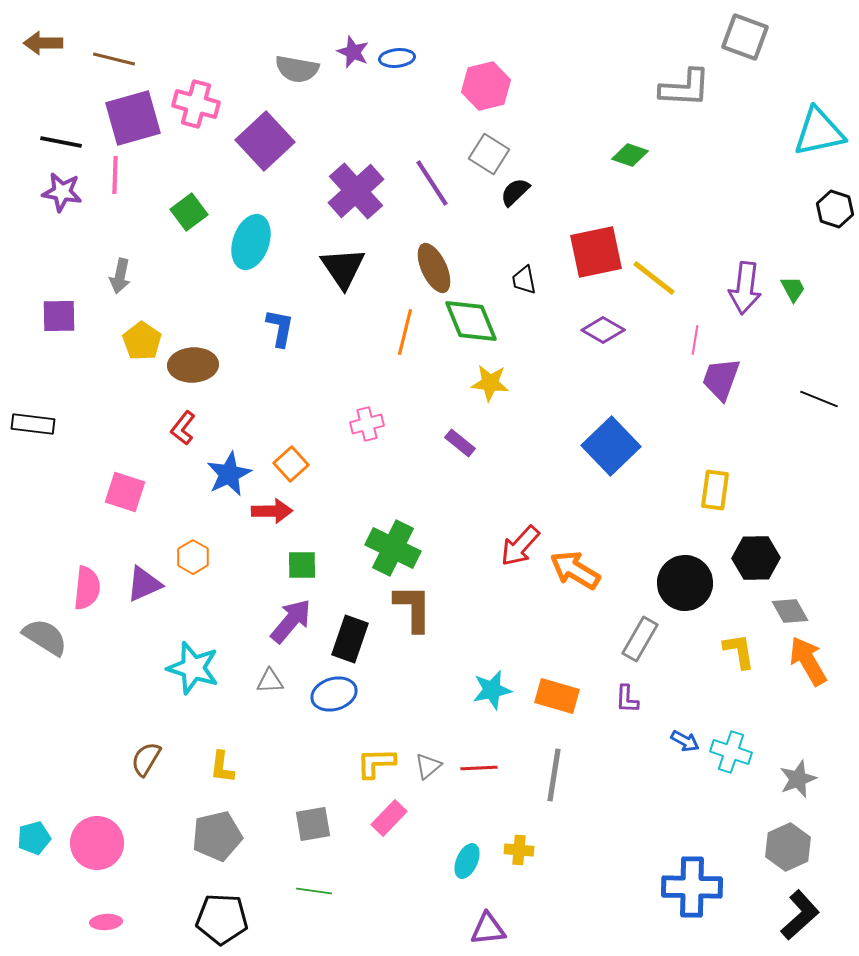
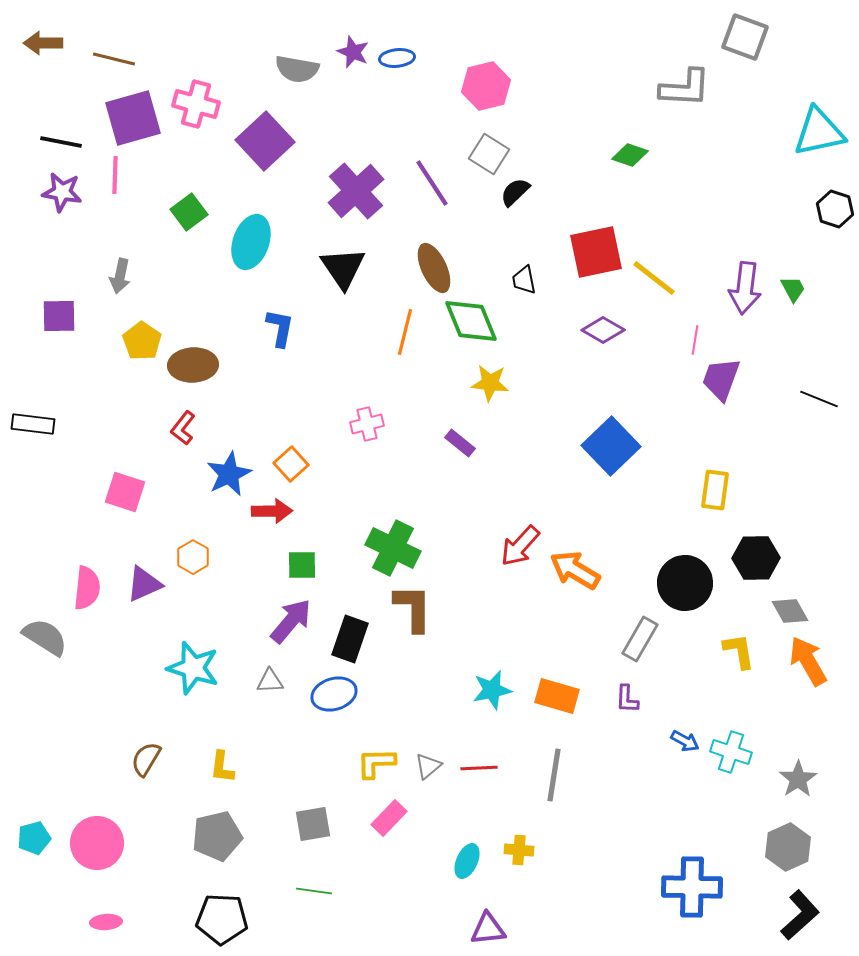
gray star at (798, 779): rotated 12 degrees counterclockwise
